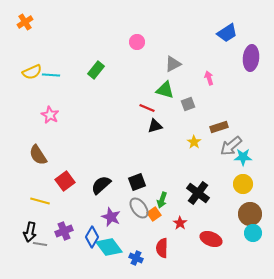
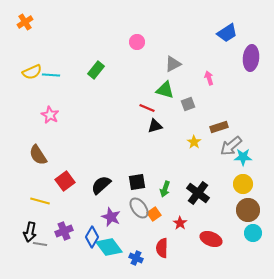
black square: rotated 12 degrees clockwise
green arrow: moved 3 px right, 11 px up
brown circle: moved 2 px left, 4 px up
